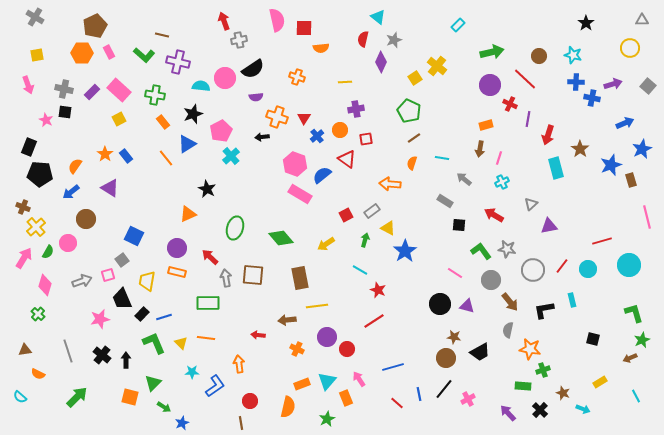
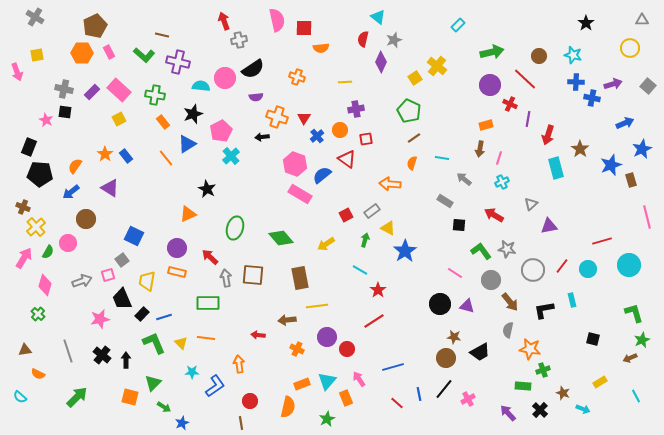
pink arrow at (28, 85): moved 11 px left, 13 px up
red star at (378, 290): rotated 14 degrees clockwise
